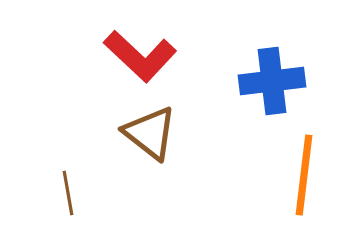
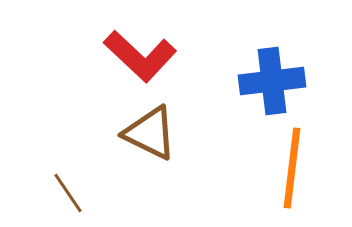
brown triangle: rotated 12 degrees counterclockwise
orange line: moved 12 px left, 7 px up
brown line: rotated 24 degrees counterclockwise
